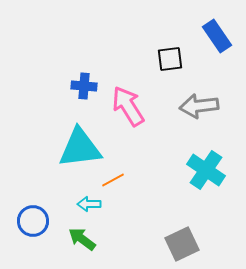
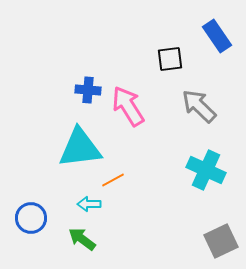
blue cross: moved 4 px right, 4 px down
gray arrow: rotated 51 degrees clockwise
cyan cross: rotated 9 degrees counterclockwise
blue circle: moved 2 px left, 3 px up
gray square: moved 39 px right, 3 px up
